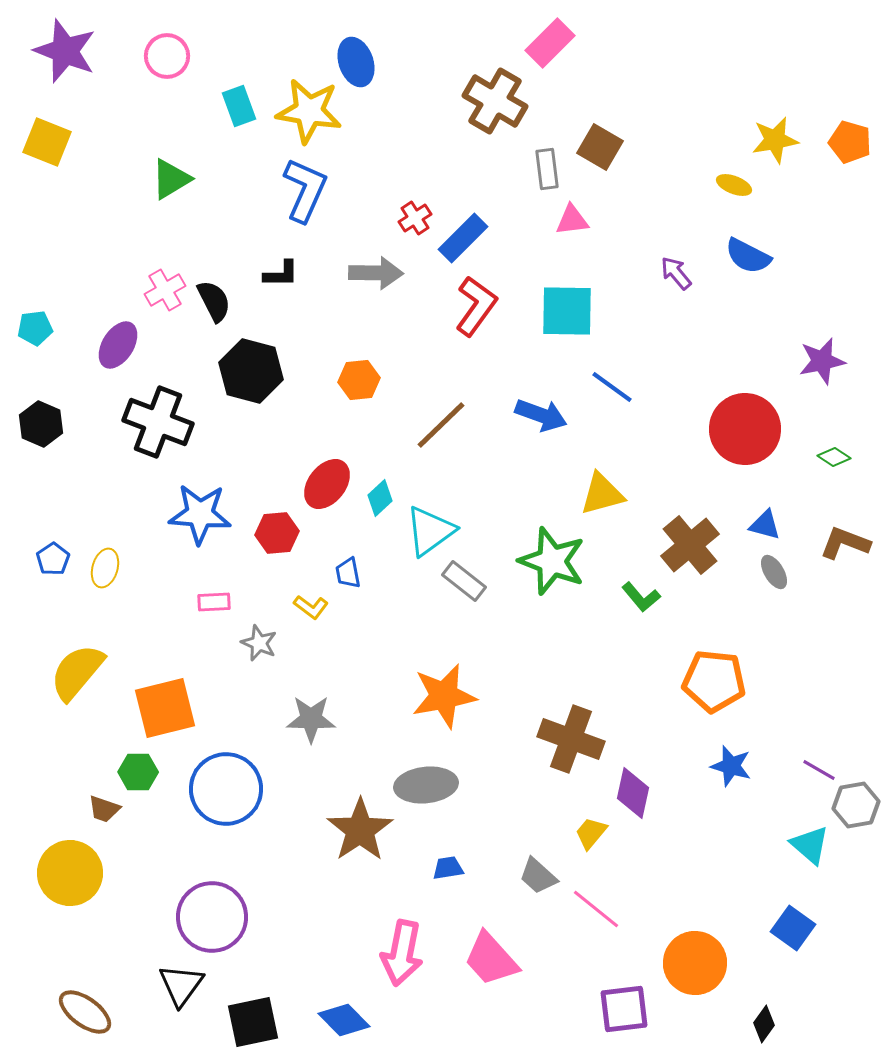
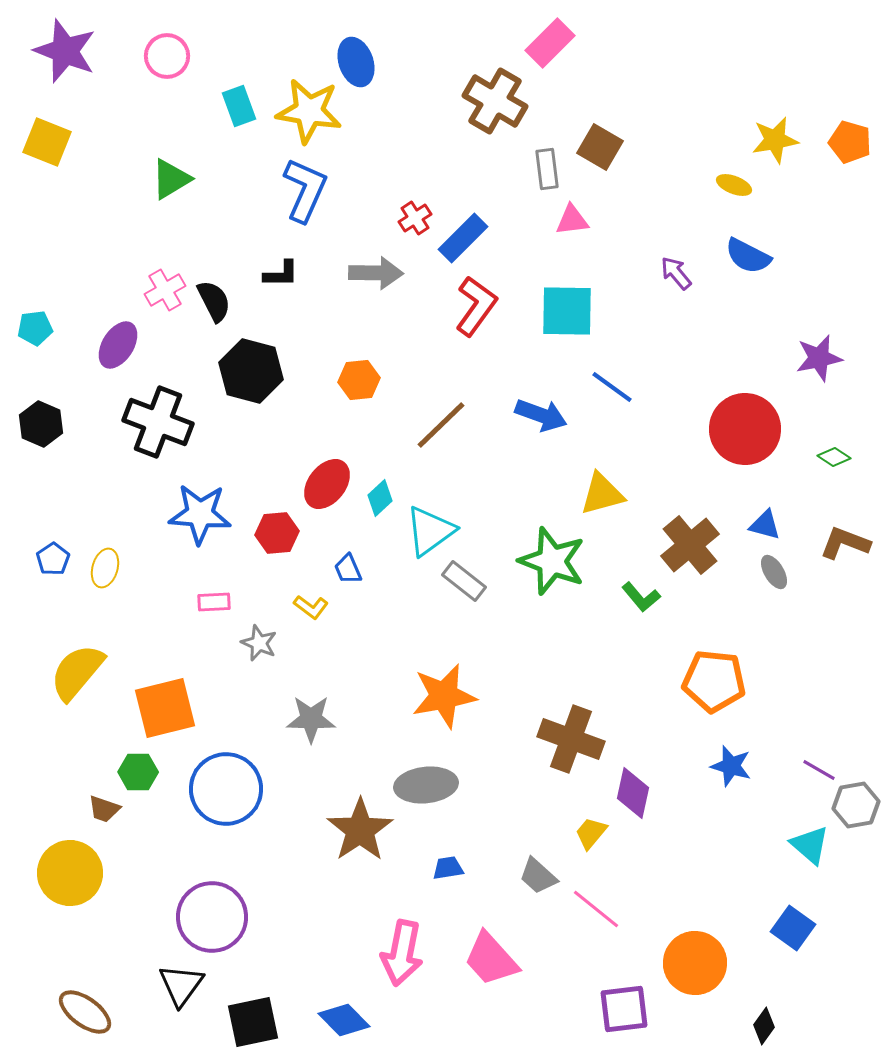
purple star at (822, 361): moved 3 px left, 3 px up
blue trapezoid at (348, 573): moved 4 px up; rotated 12 degrees counterclockwise
black diamond at (764, 1024): moved 2 px down
